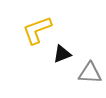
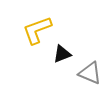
gray triangle: rotated 20 degrees clockwise
